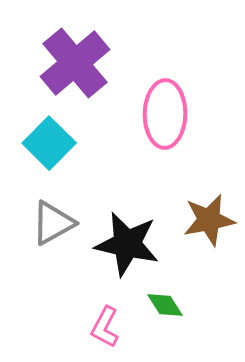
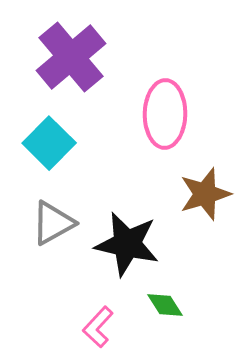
purple cross: moved 4 px left, 6 px up
brown star: moved 4 px left, 26 px up; rotated 6 degrees counterclockwise
pink L-shape: moved 7 px left; rotated 15 degrees clockwise
